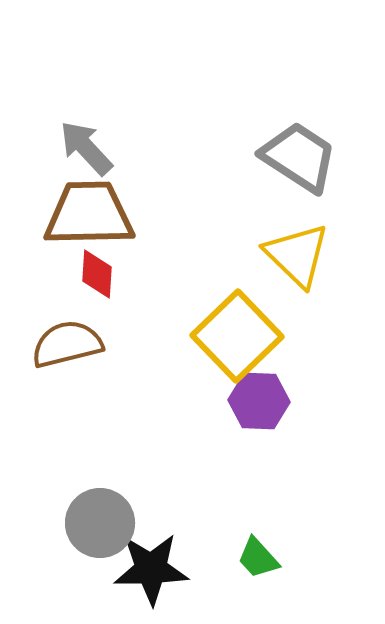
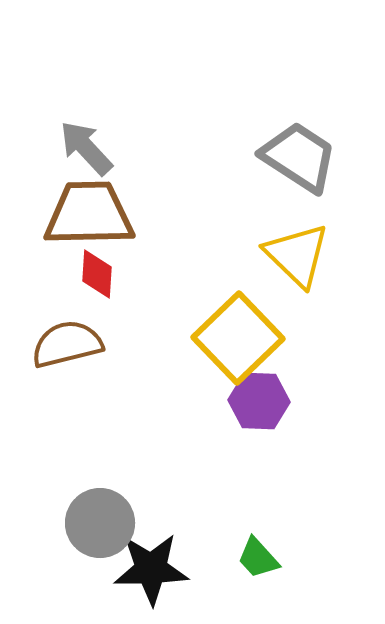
yellow square: moved 1 px right, 2 px down
